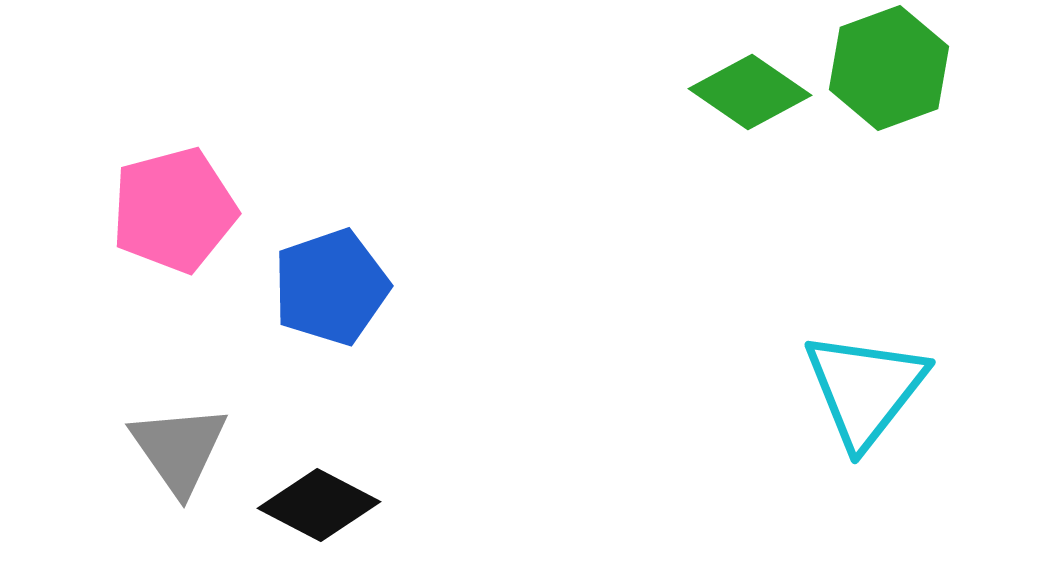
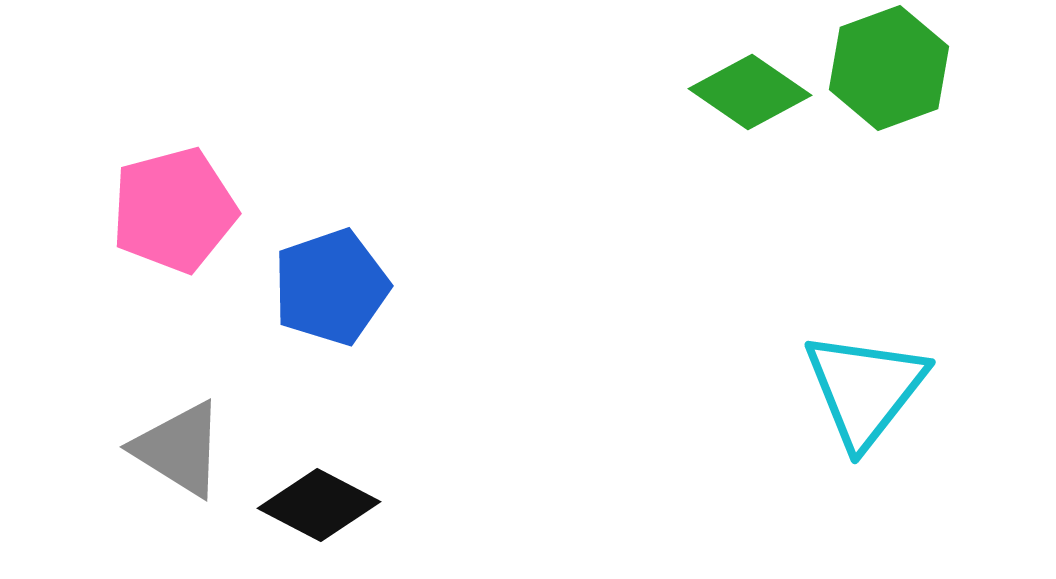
gray triangle: rotated 23 degrees counterclockwise
